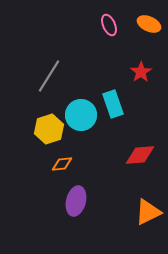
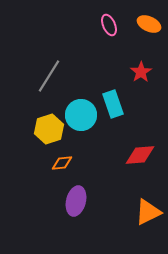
orange diamond: moved 1 px up
